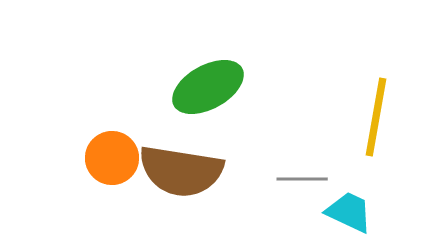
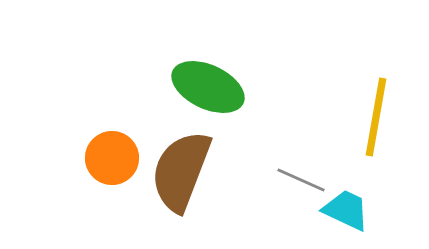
green ellipse: rotated 54 degrees clockwise
brown semicircle: rotated 102 degrees clockwise
gray line: moved 1 px left, 1 px down; rotated 24 degrees clockwise
cyan trapezoid: moved 3 px left, 2 px up
